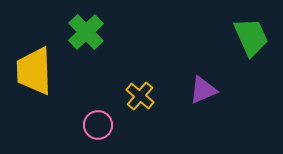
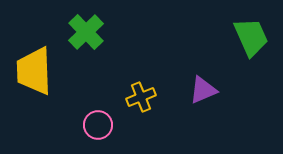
yellow cross: moved 1 px right, 1 px down; rotated 28 degrees clockwise
